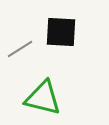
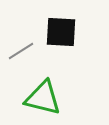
gray line: moved 1 px right, 2 px down
